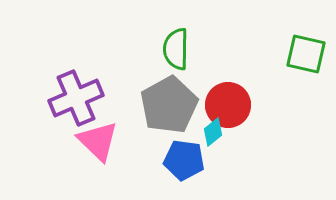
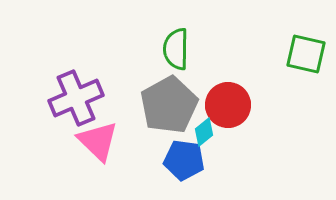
cyan diamond: moved 9 px left
